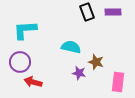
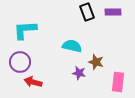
cyan semicircle: moved 1 px right, 1 px up
